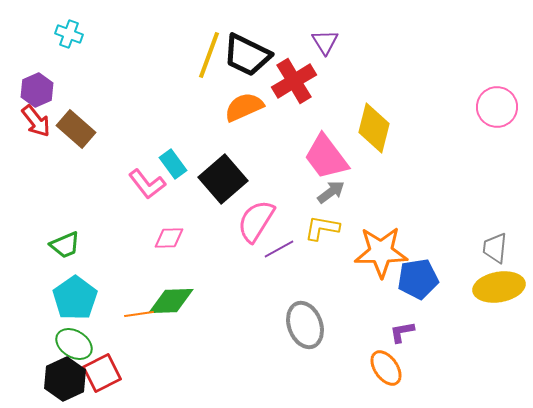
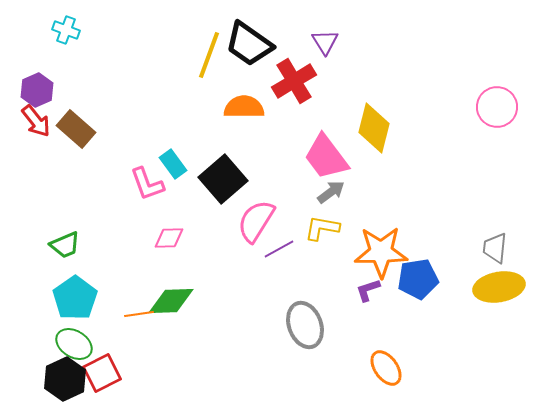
cyan cross: moved 3 px left, 4 px up
black trapezoid: moved 2 px right, 11 px up; rotated 9 degrees clockwise
orange semicircle: rotated 24 degrees clockwise
pink L-shape: rotated 18 degrees clockwise
purple L-shape: moved 34 px left, 42 px up; rotated 8 degrees counterclockwise
